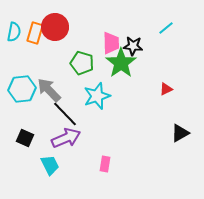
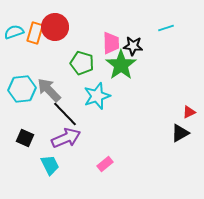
cyan line: rotated 21 degrees clockwise
cyan semicircle: rotated 120 degrees counterclockwise
green star: moved 2 px down
red triangle: moved 23 px right, 23 px down
pink rectangle: rotated 42 degrees clockwise
